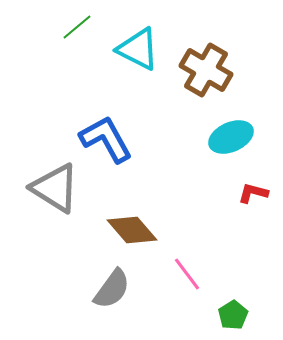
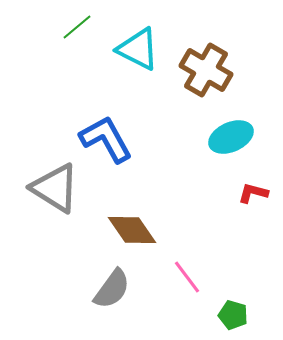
brown diamond: rotated 6 degrees clockwise
pink line: moved 3 px down
green pentagon: rotated 24 degrees counterclockwise
